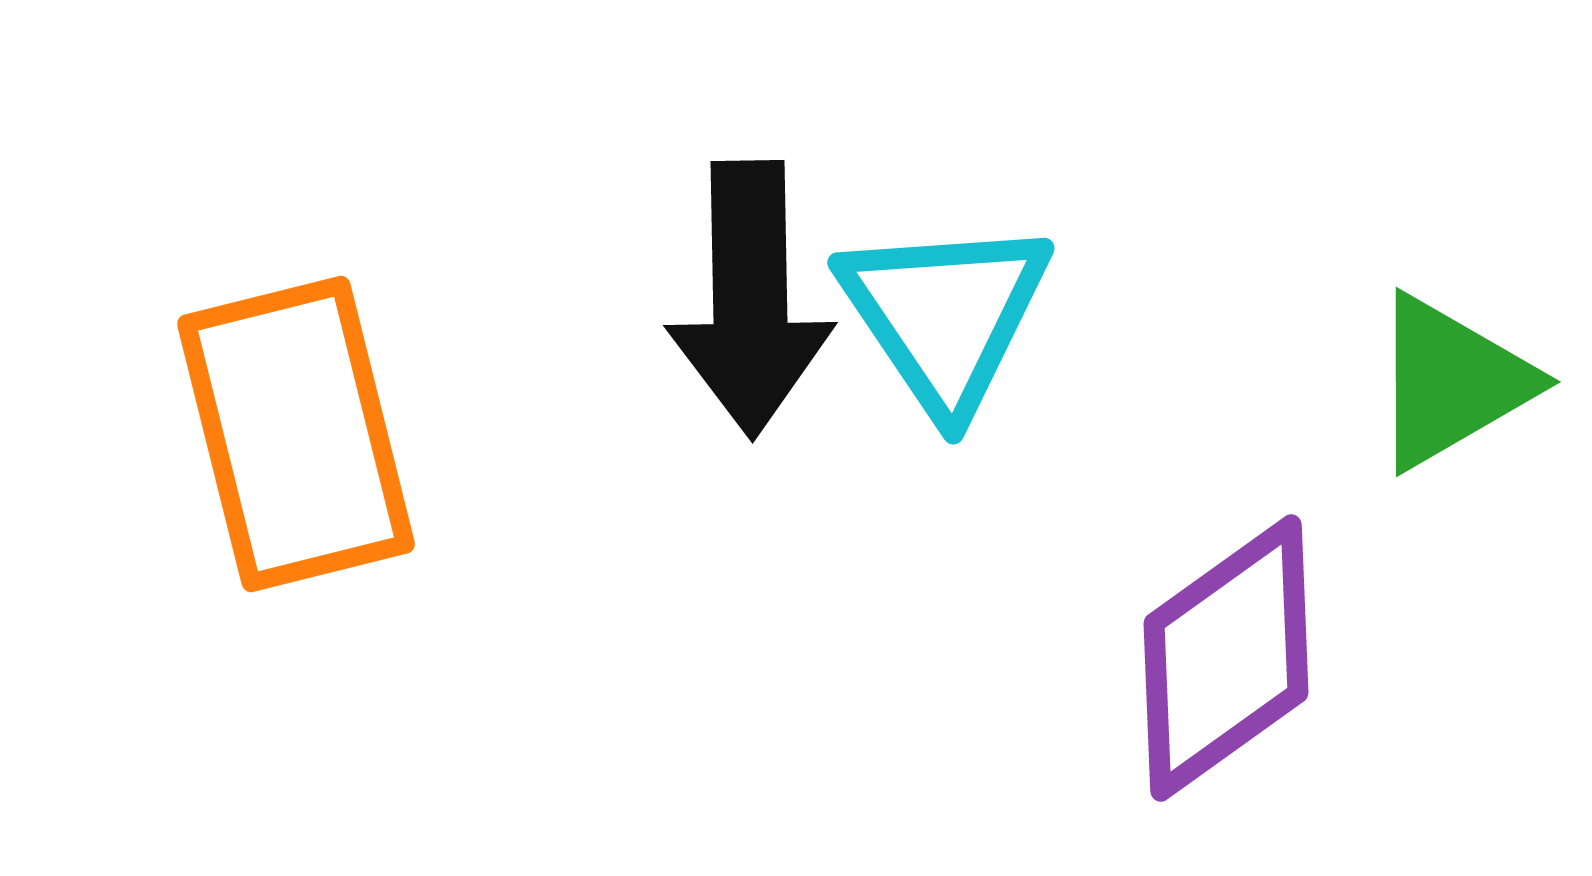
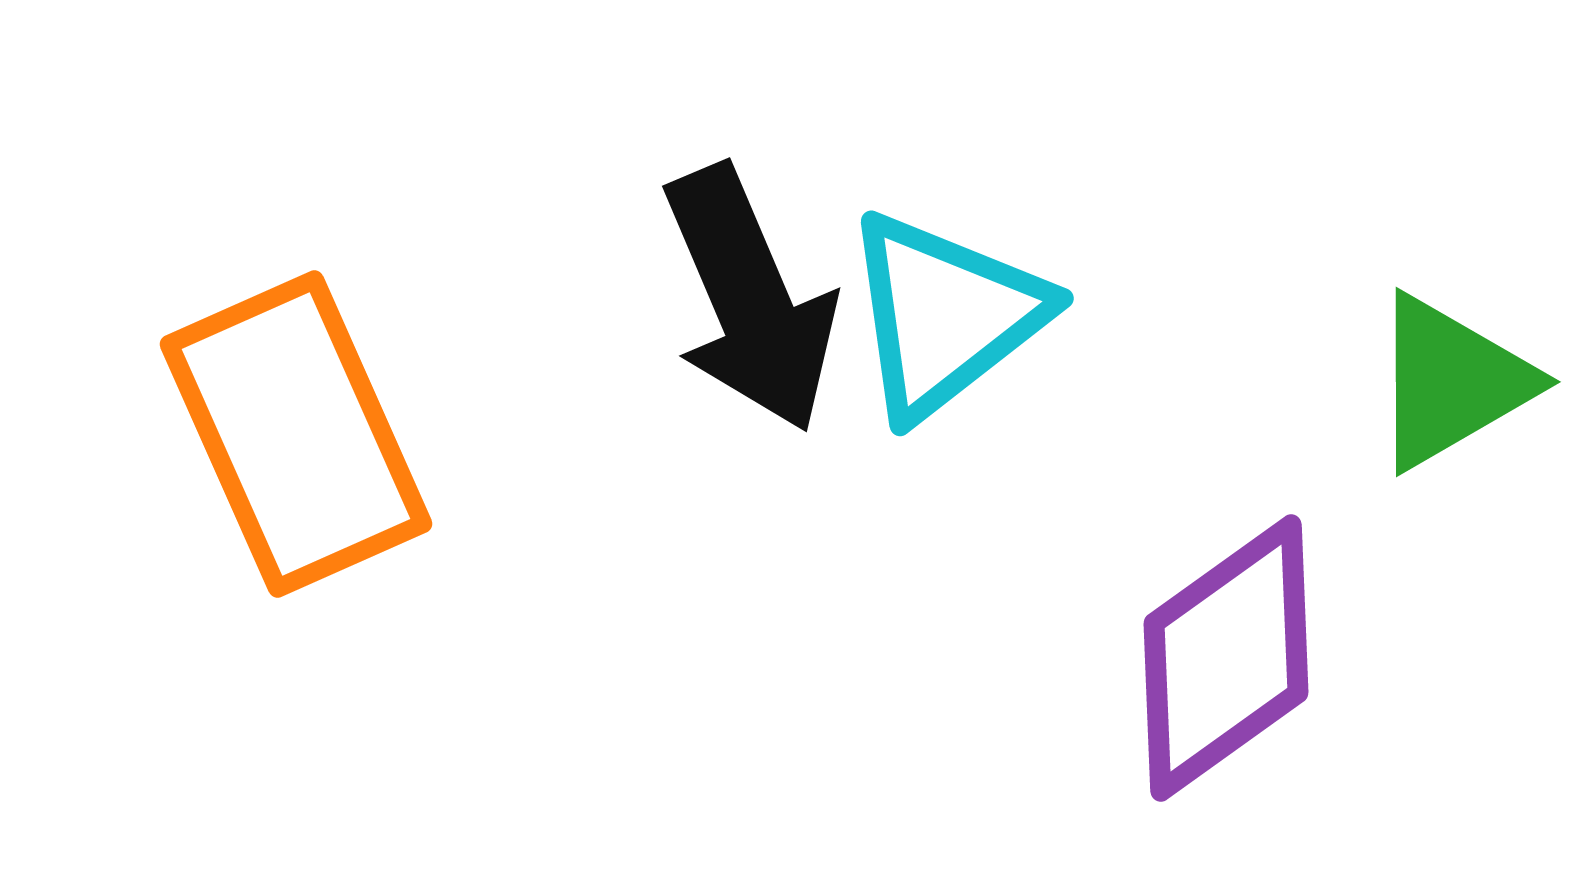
black arrow: rotated 22 degrees counterclockwise
cyan triangle: rotated 26 degrees clockwise
orange rectangle: rotated 10 degrees counterclockwise
